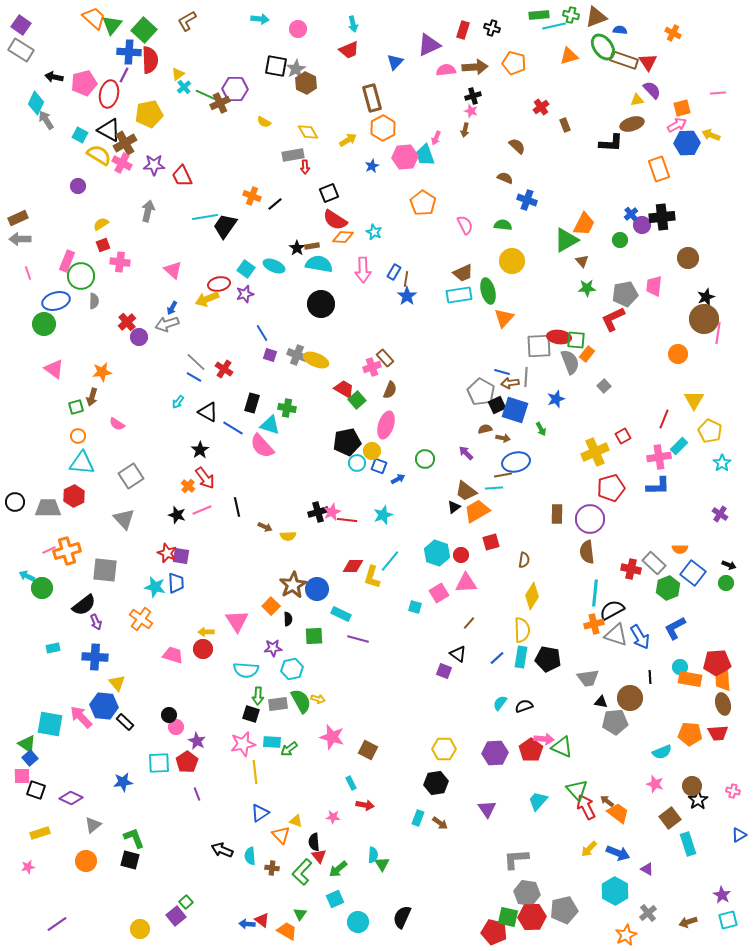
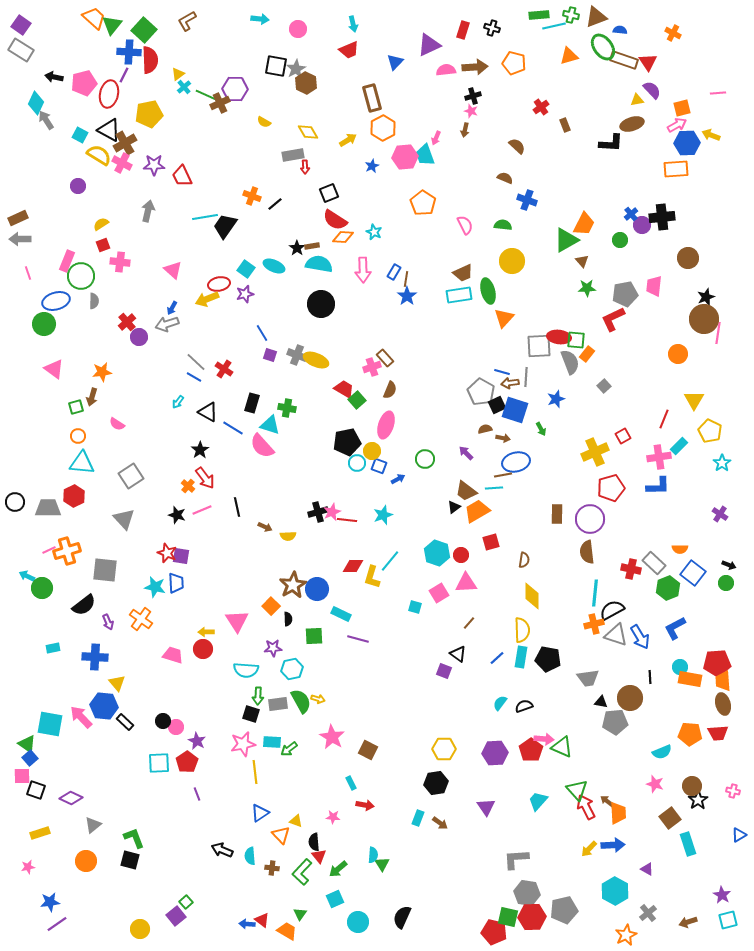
orange rectangle at (659, 169): moved 17 px right; rotated 75 degrees counterclockwise
yellow diamond at (532, 596): rotated 32 degrees counterclockwise
purple arrow at (96, 622): moved 12 px right
black circle at (169, 715): moved 6 px left, 6 px down
pink star at (332, 737): rotated 15 degrees clockwise
blue star at (123, 782): moved 73 px left, 120 px down
purple triangle at (487, 809): moved 1 px left, 2 px up
orange trapezoid at (618, 813): rotated 50 degrees clockwise
blue arrow at (618, 853): moved 5 px left, 8 px up; rotated 25 degrees counterclockwise
